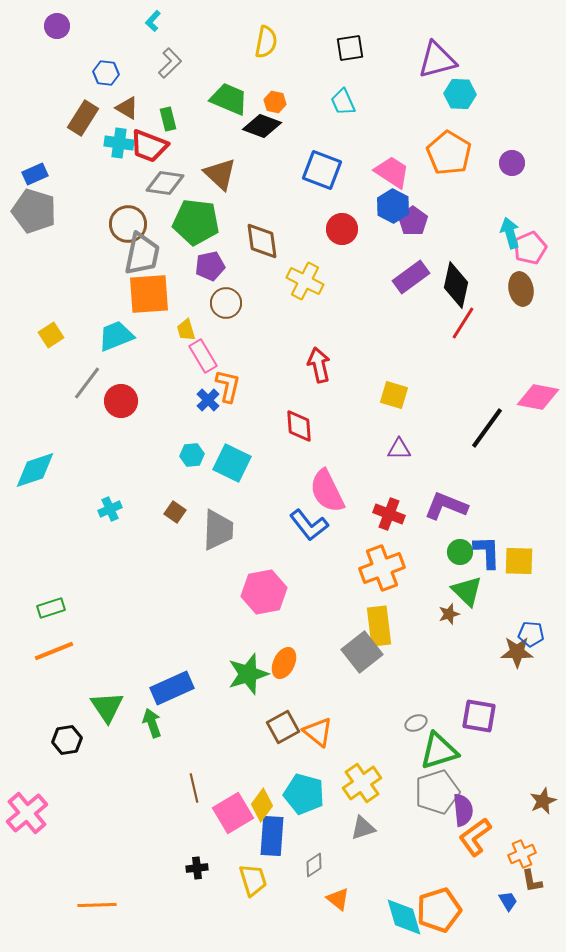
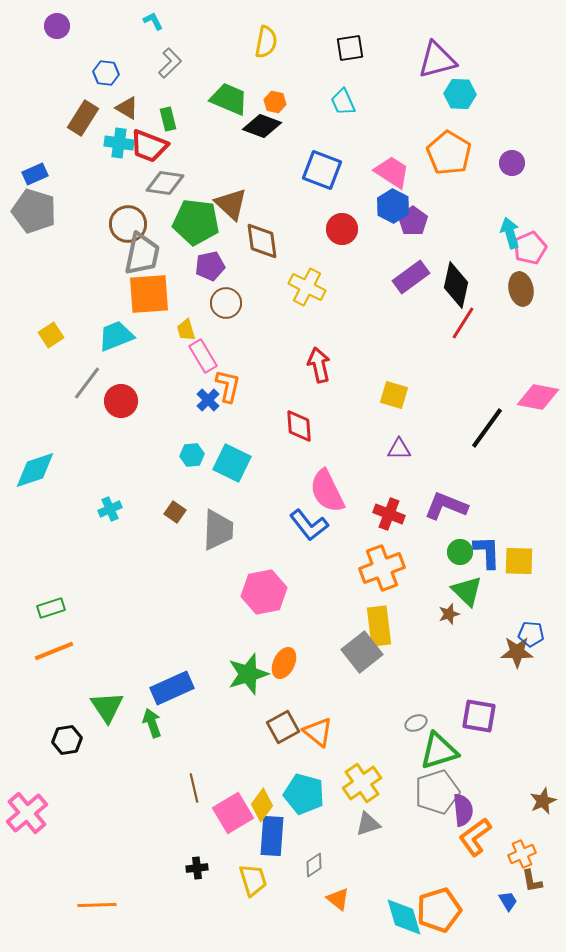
cyan L-shape at (153, 21): rotated 110 degrees clockwise
brown triangle at (220, 174): moved 11 px right, 30 px down
yellow cross at (305, 281): moved 2 px right, 6 px down
gray triangle at (363, 828): moved 5 px right, 4 px up
